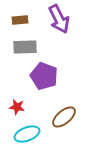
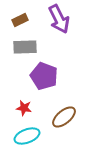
brown rectangle: rotated 21 degrees counterclockwise
red star: moved 7 px right, 1 px down
cyan ellipse: moved 2 px down
